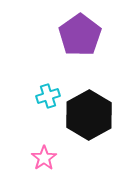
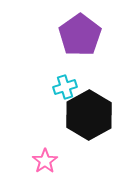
cyan cross: moved 17 px right, 9 px up
pink star: moved 1 px right, 3 px down
